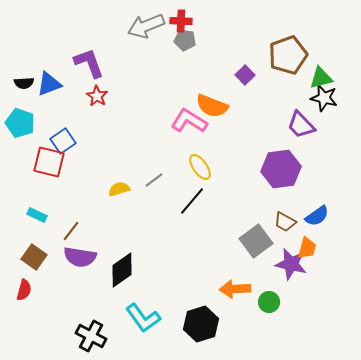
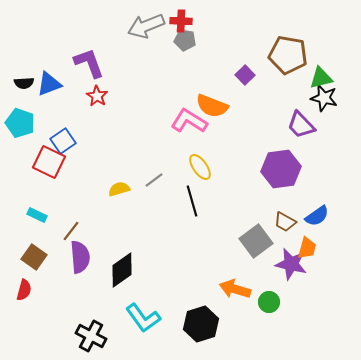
brown pentagon: rotated 30 degrees clockwise
red square: rotated 12 degrees clockwise
black line: rotated 56 degrees counterclockwise
purple semicircle: rotated 104 degrees counterclockwise
orange arrow: rotated 20 degrees clockwise
